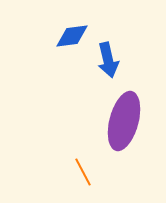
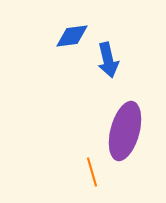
purple ellipse: moved 1 px right, 10 px down
orange line: moved 9 px right; rotated 12 degrees clockwise
